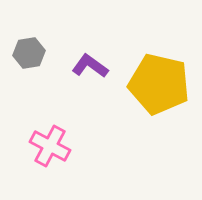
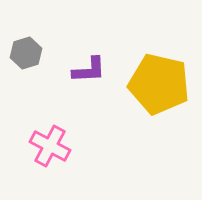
gray hexagon: moved 3 px left; rotated 8 degrees counterclockwise
purple L-shape: moved 1 px left, 4 px down; rotated 141 degrees clockwise
